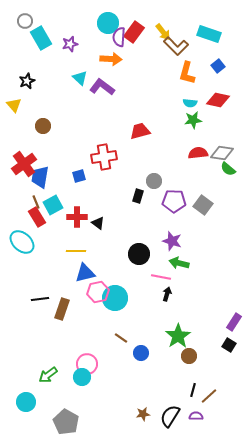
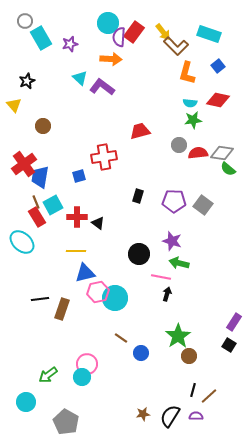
gray circle at (154, 181): moved 25 px right, 36 px up
